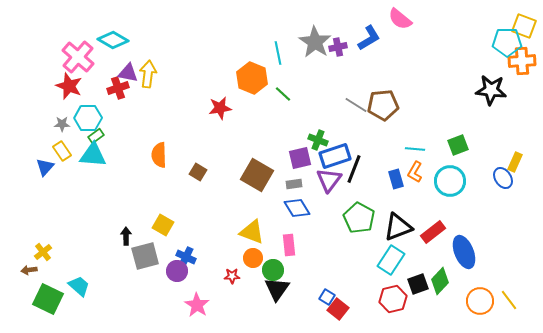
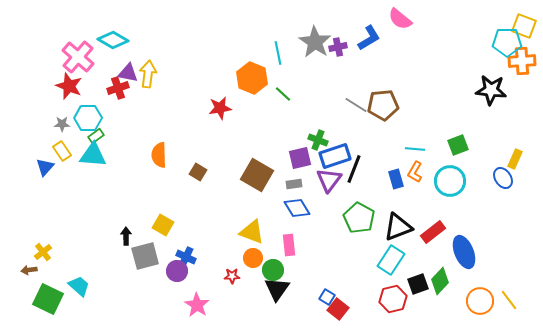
yellow rectangle at (515, 162): moved 3 px up
